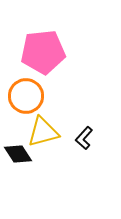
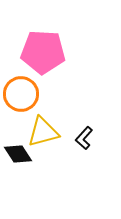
pink pentagon: rotated 9 degrees clockwise
orange circle: moved 5 px left, 2 px up
